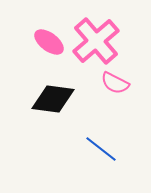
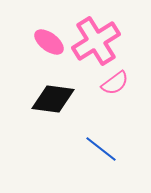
pink cross: rotated 9 degrees clockwise
pink semicircle: rotated 64 degrees counterclockwise
